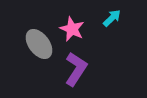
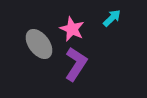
purple L-shape: moved 5 px up
